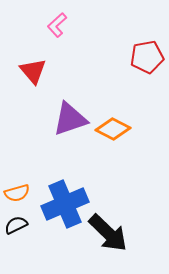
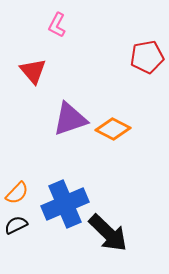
pink L-shape: rotated 20 degrees counterclockwise
orange semicircle: rotated 30 degrees counterclockwise
